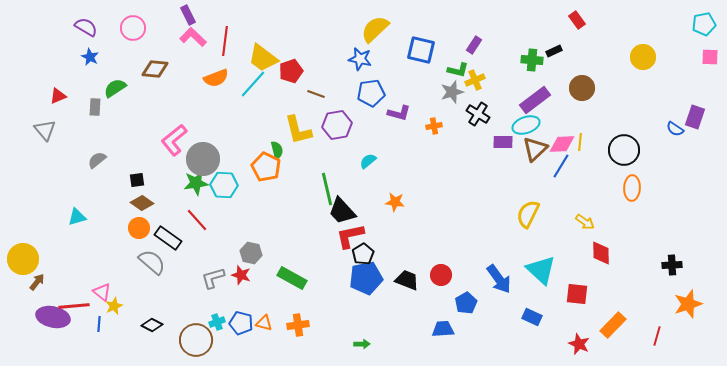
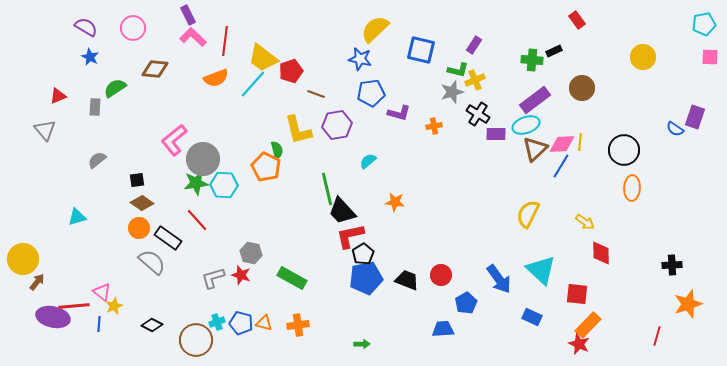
purple rectangle at (503, 142): moved 7 px left, 8 px up
orange rectangle at (613, 325): moved 25 px left
